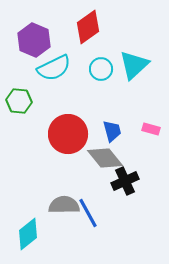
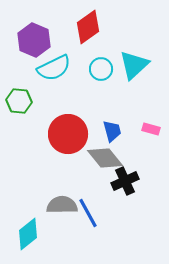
gray semicircle: moved 2 px left
